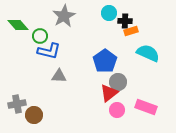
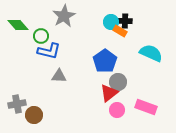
cyan circle: moved 2 px right, 9 px down
orange rectangle: moved 11 px left; rotated 48 degrees clockwise
green circle: moved 1 px right
cyan semicircle: moved 3 px right
